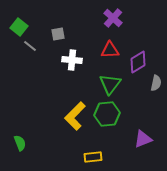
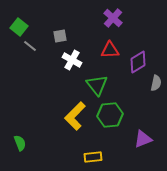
gray square: moved 2 px right, 2 px down
white cross: rotated 24 degrees clockwise
green triangle: moved 13 px left, 1 px down; rotated 15 degrees counterclockwise
green hexagon: moved 3 px right, 1 px down
